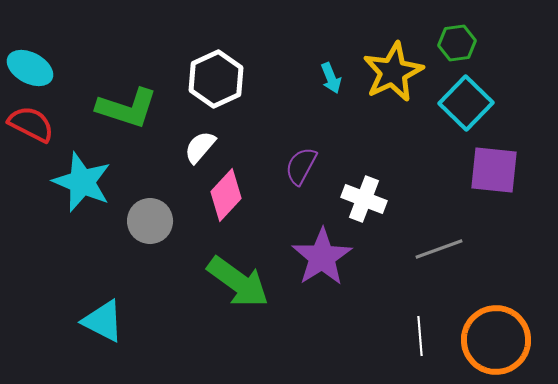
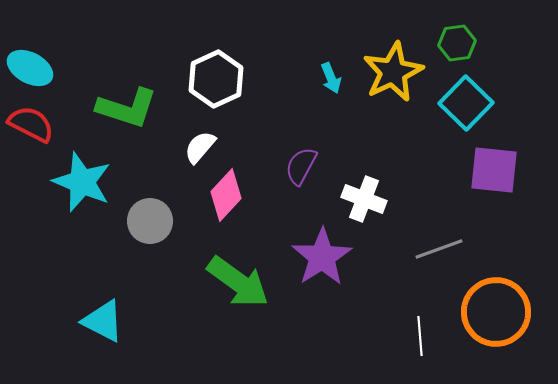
orange circle: moved 28 px up
